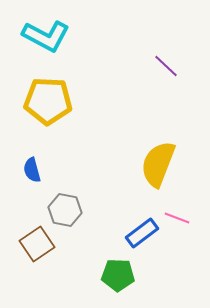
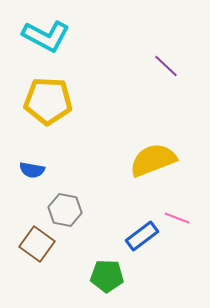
yellow semicircle: moved 5 px left, 4 px up; rotated 48 degrees clockwise
blue semicircle: rotated 65 degrees counterclockwise
blue rectangle: moved 3 px down
brown square: rotated 20 degrees counterclockwise
green pentagon: moved 11 px left, 1 px down
